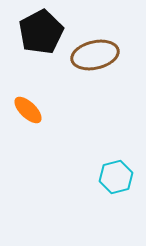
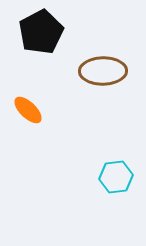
brown ellipse: moved 8 px right, 16 px down; rotated 12 degrees clockwise
cyan hexagon: rotated 8 degrees clockwise
